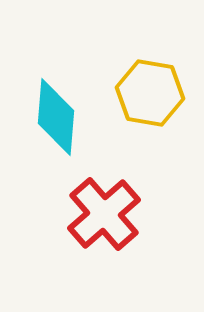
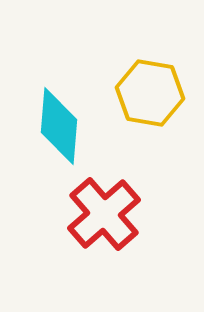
cyan diamond: moved 3 px right, 9 px down
